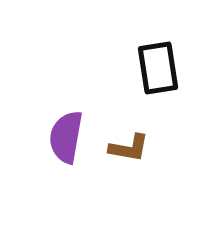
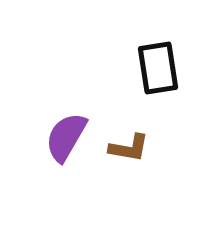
purple semicircle: rotated 20 degrees clockwise
